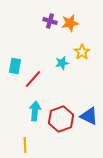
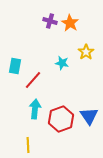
orange star: rotated 30 degrees counterclockwise
yellow star: moved 4 px right
cyan star: rotated 24 degrees clockwise
red line: moved 1 px down
cyan arrow: moved 2 px up
blue triangle: rotated 30 degrees clockwise
yellow line: moved 3 px right
